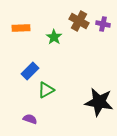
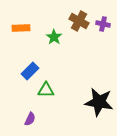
green triangle: rotated 30 degrees clockwise
purple semicircle: rotated 96 degrees clockwise
